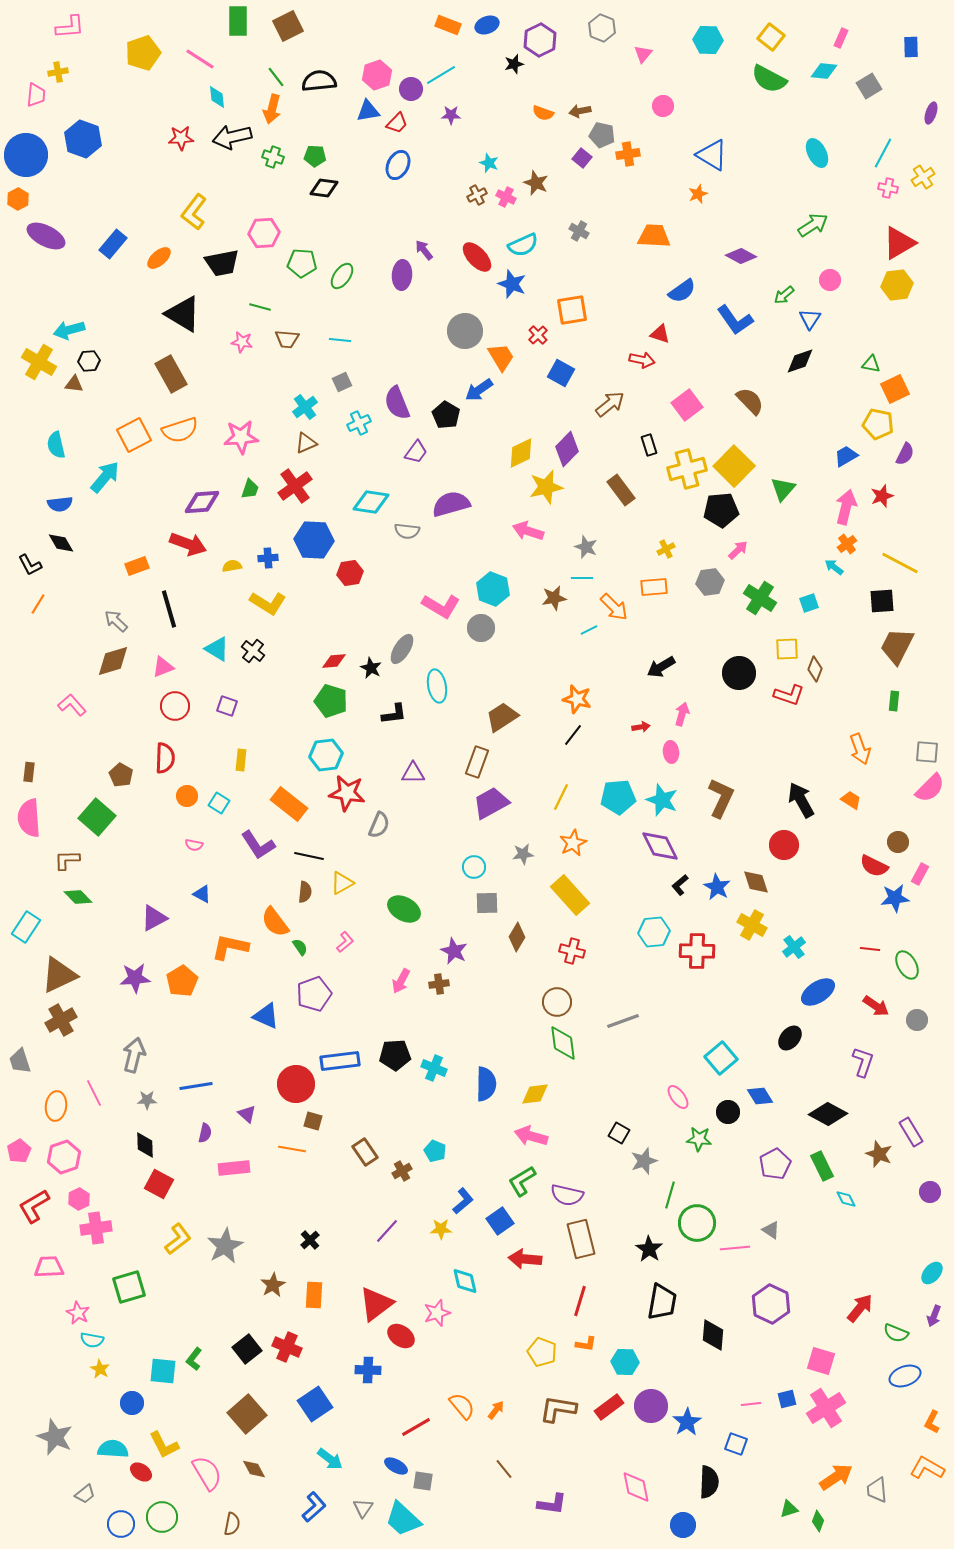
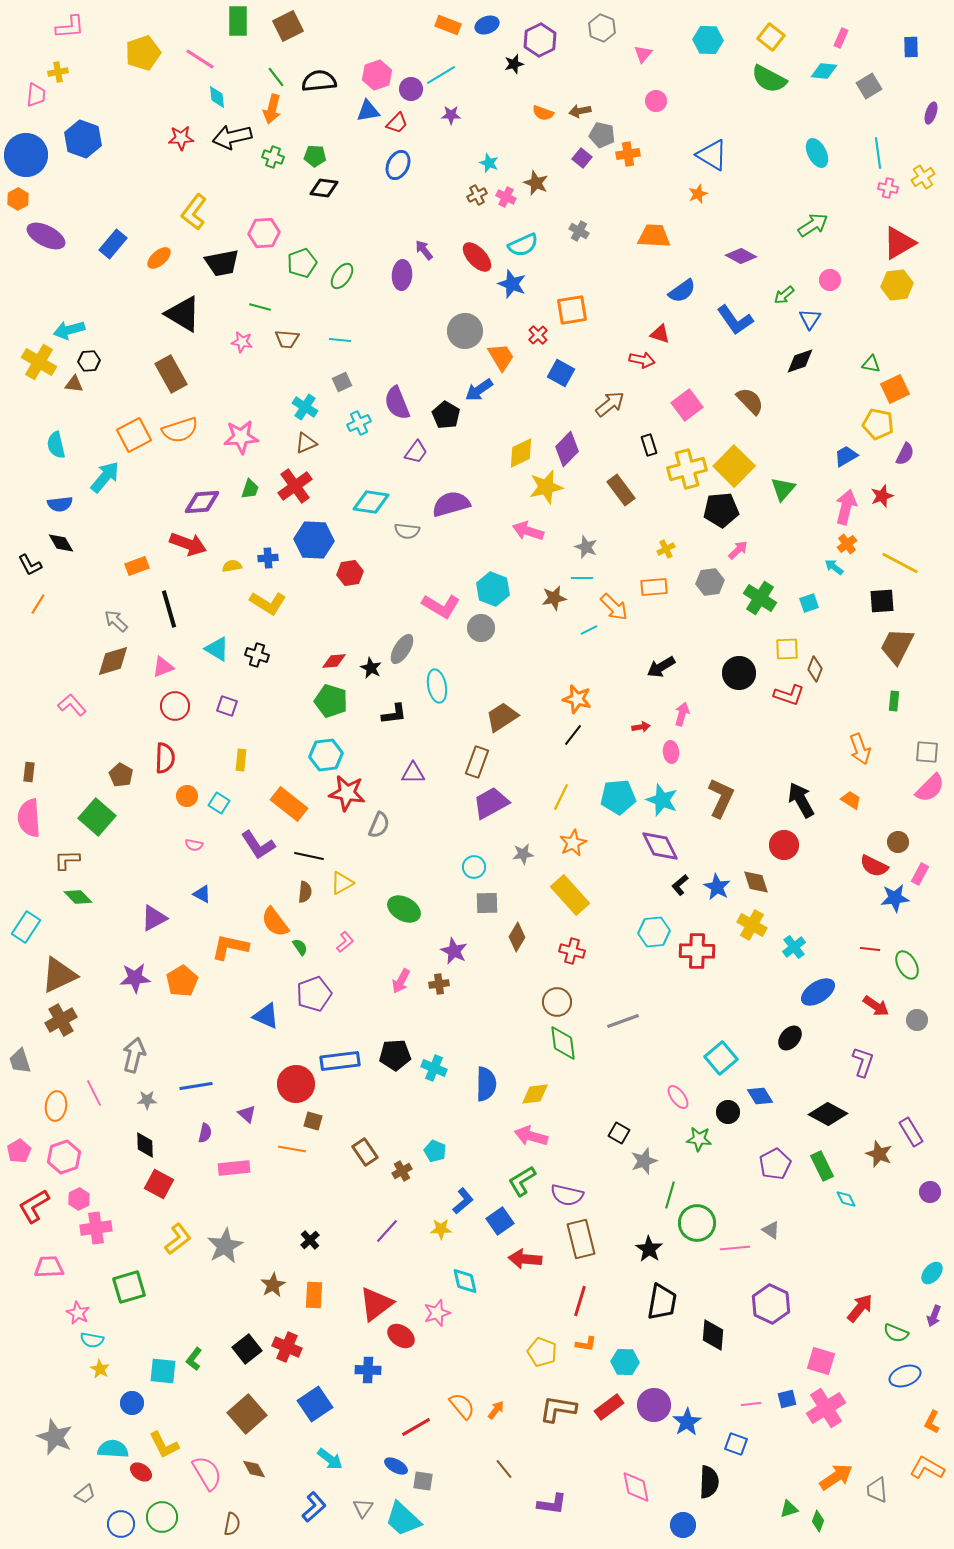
pink circle at (663, 106): moved 7 px left, 5 px up
cyan line at (883, 153): moved 5 px left; rotated 36 degrees counterclockwise
green pentagon at (302, 263): rotated 24 degrees counterclockwise
cyan cross at (305, 407): rotated 20 degrees counterclockwise
black cross at (253, 651): moved 4 px right, 4 px down; rotated 20 degrees counterclockwise
purple circle at (651, 1406): moved 3 px right, 1 px up
